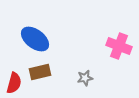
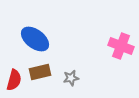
pink cross: moved 2 px right
gray star: moved 14 px left
red semicircle: moved 3 px up
